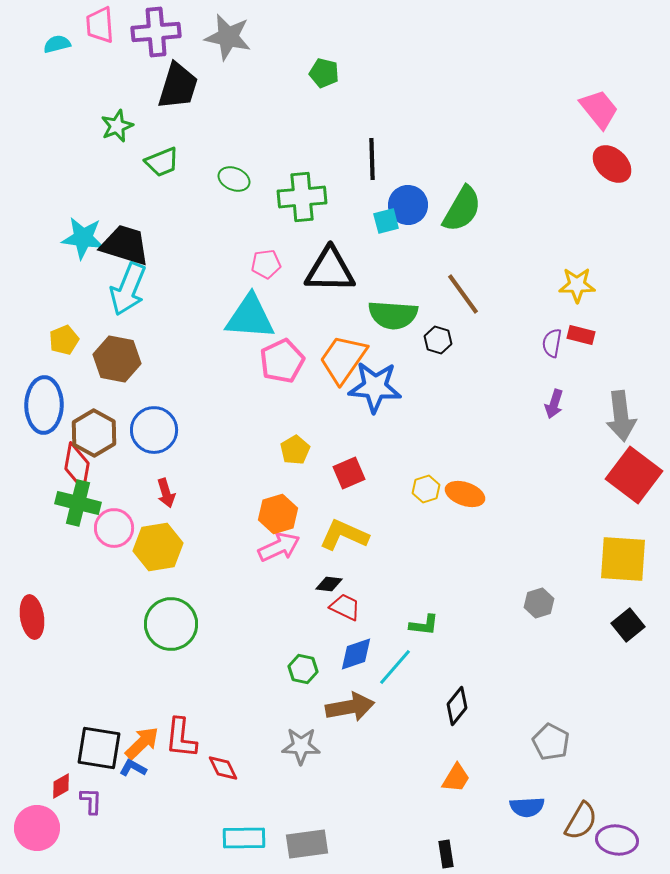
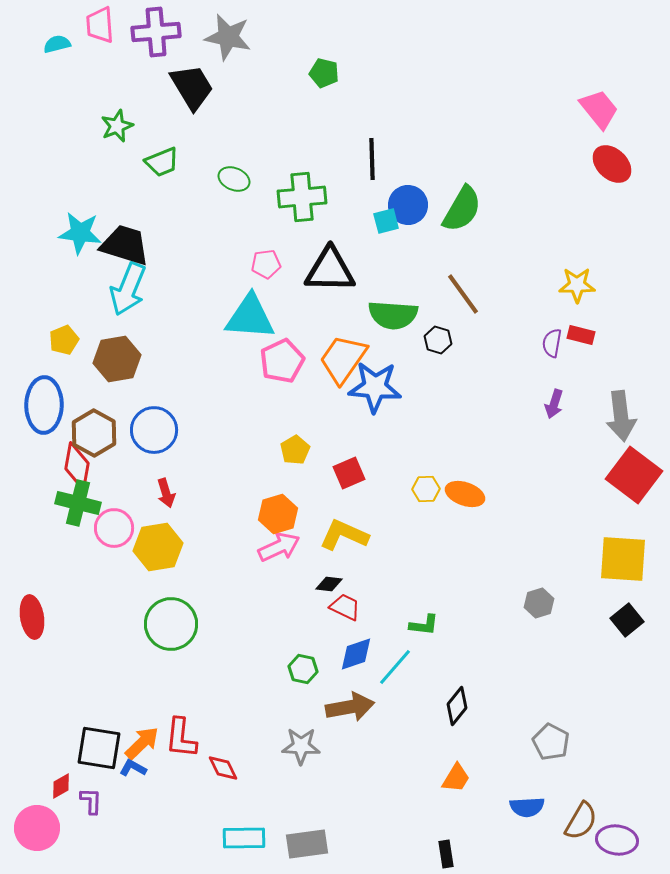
black trapezoid at (178, 86): moved 14 px right, 1 px down; rotated 48 degrees counterclockwise
cyan star at (83, 238): moved 3 px left, 5 px up
brown hexagon at (117, 359): rotated 21 degrees counterclockwise
yellow hexagon at (426, 489): rotated 16 degrees clockwise
black square at (628, 625): moved 1 px left, 5 px up
